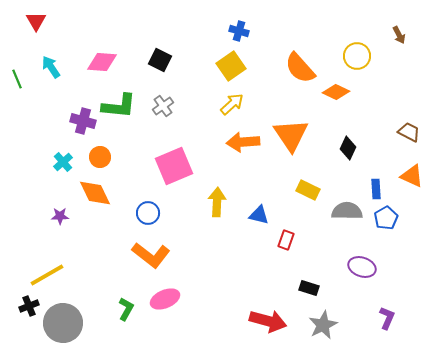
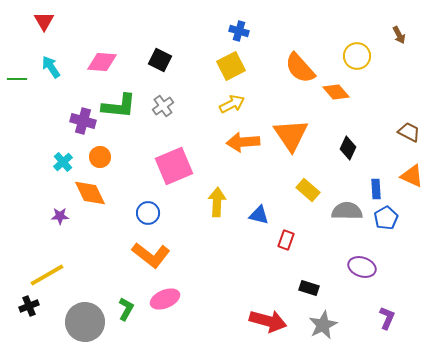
red triangle at (36, 21): moved 8 px right
yellow square at (231, 66): rotated 8 degrees clockwise
green line at (17, 79): rotated 66 degrees counterclockwise
orange diamond at (336, 92): rotated 24 degrees clockwise
yellow arrow at (232, 104): rotated 15 degrees clockwise
yellow rectangle at (308, 190): rotated 15 degrees clockwise
orange diamond at (95, 193): moved 5 px left
gray circle at (63, 323): moved 22 px right, 1 px up
